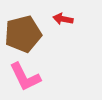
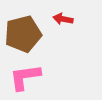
pink L-shape: rotated 108 degrees clockwise
